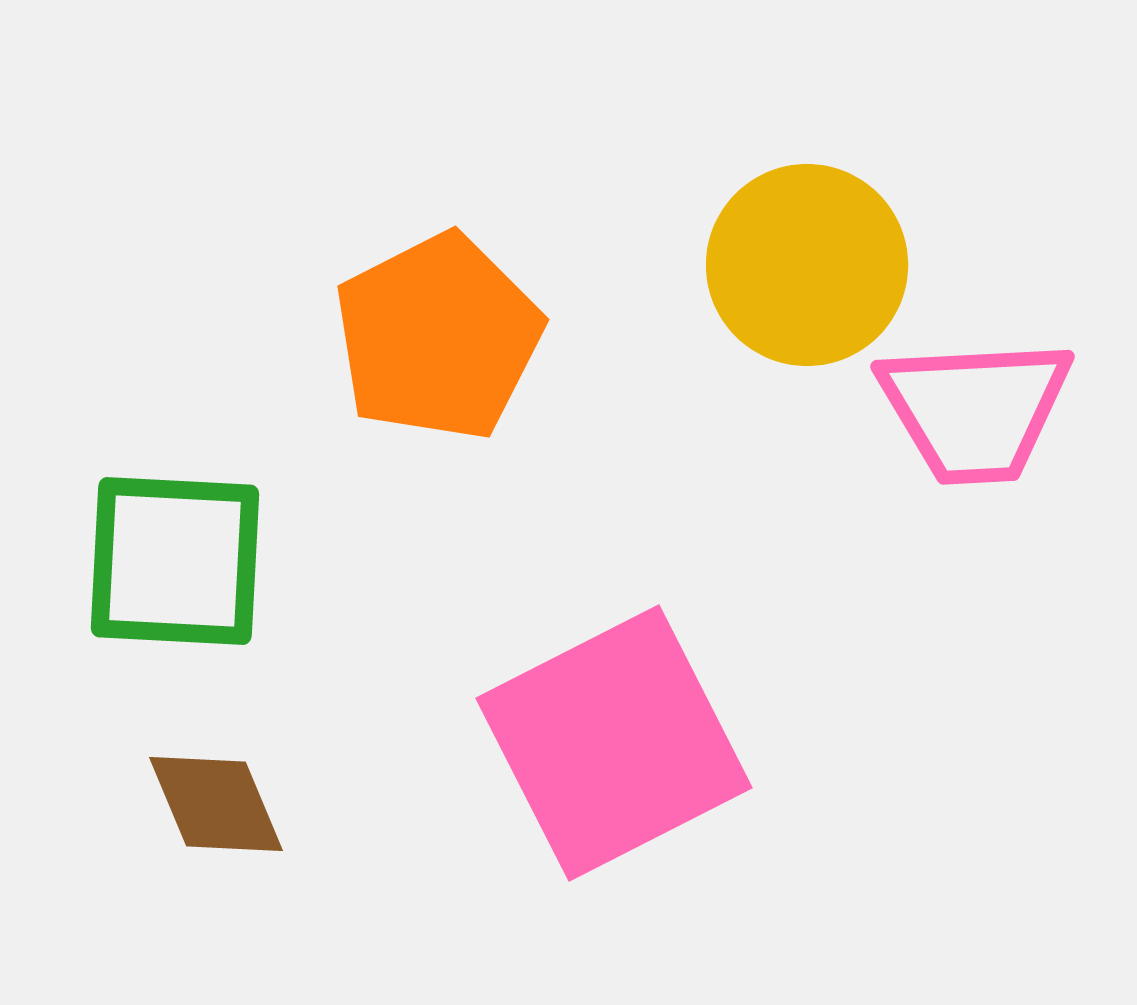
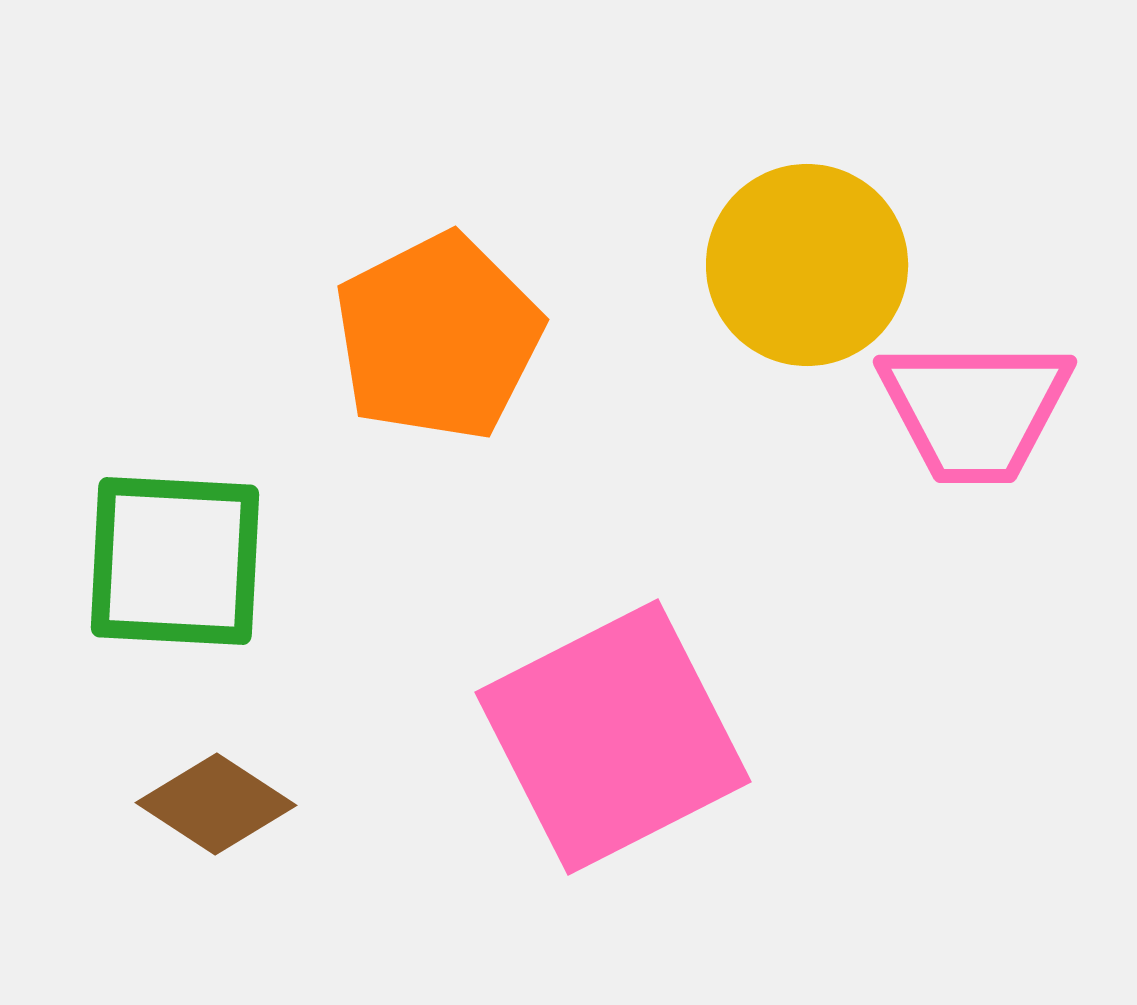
pink trapezoid: rotated 3 degrees clockwise
pink square: moved 1 px left, 6 px up
brown diamond: rotated 34 degrees counterclockwise
